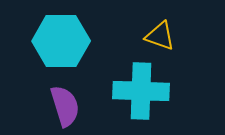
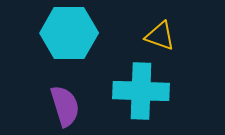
cyan hexagon: moved 8 px right, 8 px up
